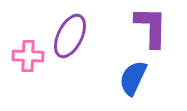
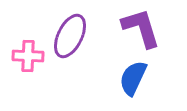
purple L-shape: moved 10 px left, 1 px down; rotated 18 degrees counterclockwise
